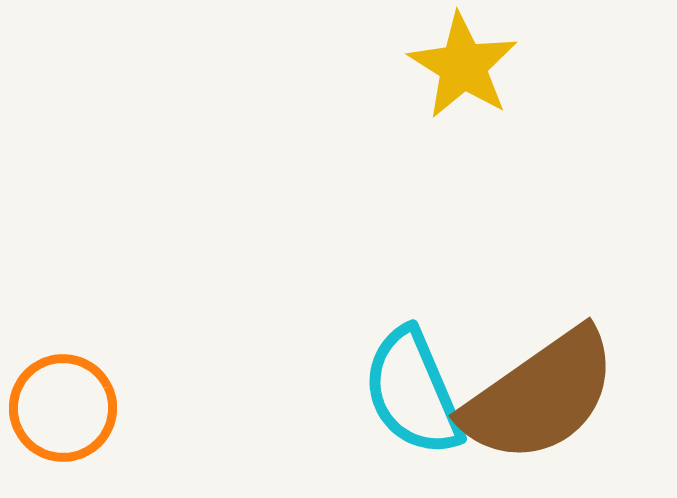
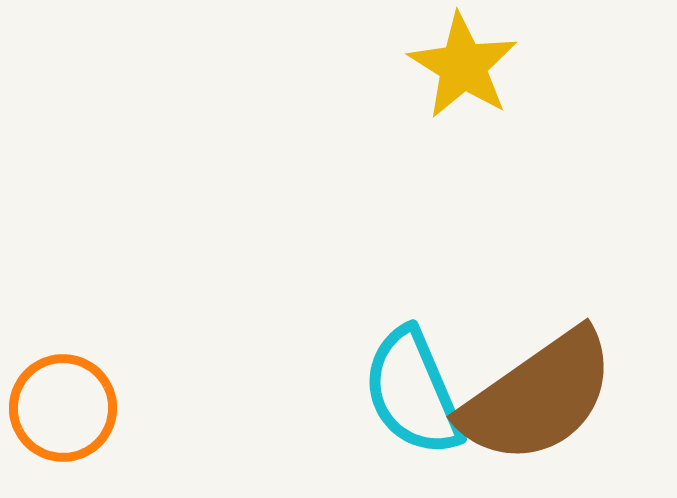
brown semicircle: moved 2 px left, 1 px down
